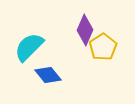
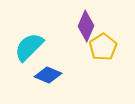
purple diamond: moved 1 px right, 4 px up
blue diamond: rotated 28 degrees counterclockwise
